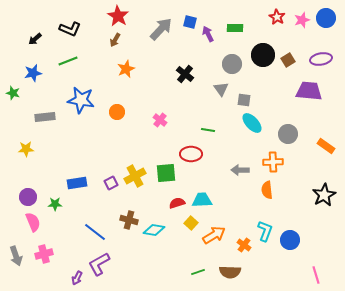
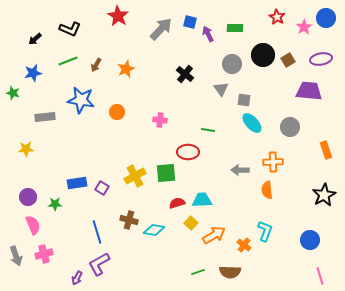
pink star at (302, 20): moved 2 px right, 7 px down; rotated 14 degrees counterclockwise
brown arrow at (115, 40): moved 19 px left, 25 px down
pink cross at (160, 120): rotated 32 degrees counterclockwise
gray circle at (288, 134): moved 2 px right, 7 px up
orange rectangle at (326, 146): moved 4 px down; rotated 36 degrees clockwise
red ellipse at (191, 154): moved 3 px left, 2 px up
purple square at (111, 183): moved 9 px left, 5 px down; rotated 32 degrees counterclockwise
pink semicircle at (33, 222): moved 3 px down
blue line at (95, 232): moved 2 px right; rotated 35 degrees clockwise
blue circle at (290, 240): moved 20 px right
pink line at (316, 275): moved 4 px right, 1 px down
